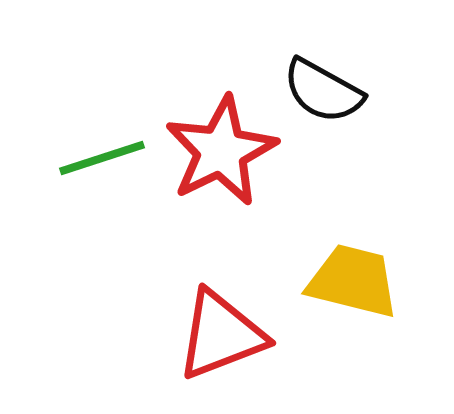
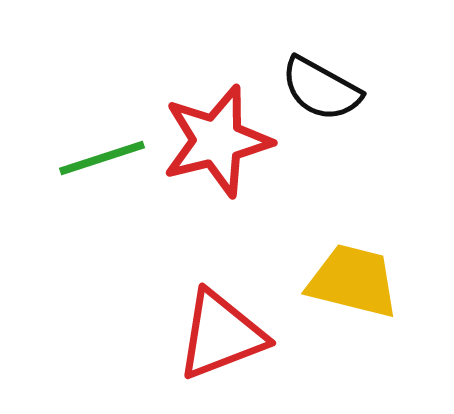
black semicircle: moved 2 px left, 2 px up
red star: moved 4 px left, 10 px up; rotated 12 degrees clockwise
